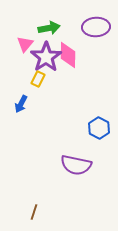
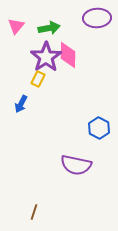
purple ellipse: moved 1 px right, 9 px up
pink triangle: moved 9 px left, 18 px up
